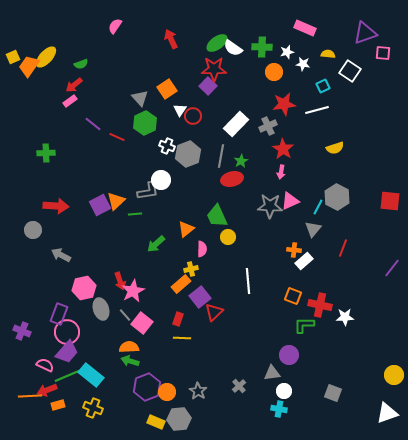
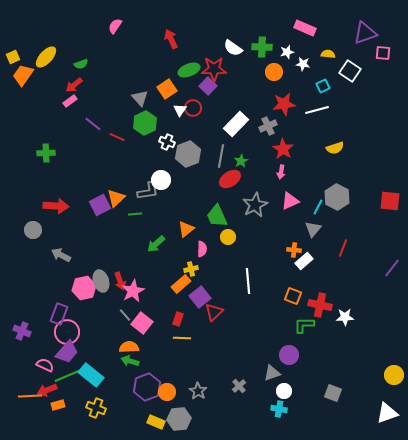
green ellipse at (217, 43): moved 28 px left, 27 px down; rotated 15 degrees clockwise
orange trapezoid at (29, 66): moved 6 px left, 9 px down
red circle at (193, 116): moved 8 px up
white cross at (167, 146): moved 4 px up
red ellipse at (232, 179): moved 2 px left; rotated 20 degrees counterclockwise
orange triangle at (116, 201): moved 3 px up
gray star at (270, 206): moved 15 px left, 1 px up; rotated 30 degrees counterclockwise
gray ellipse at (101, 309): moved 28 px up
gray triangle at (272, 373): rotated 12 degrees counterclockwise
yellow cross at (93, 408): moved 3 px right
